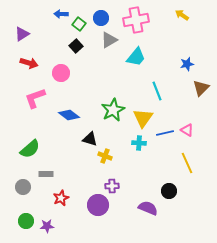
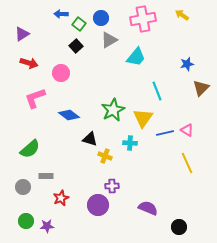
pink cross: moved 7 px right, 1 px up
cyan cross: moved 9 px left
gray rectangle: moved 2 px down
black circle: moved 10 px right, 36 px down
